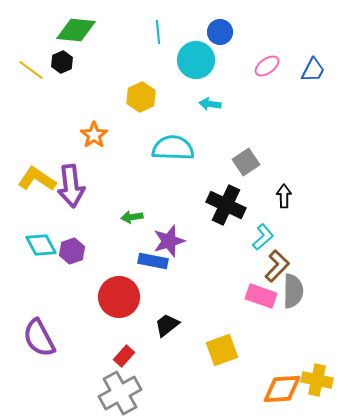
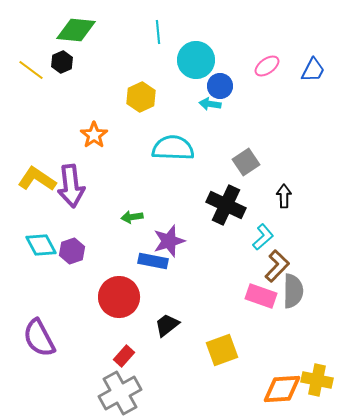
blue circle: moved 54 px down
